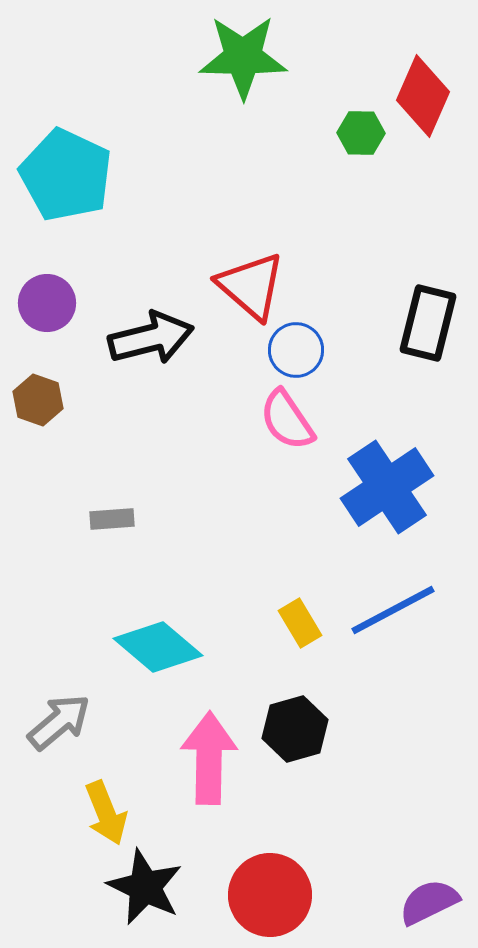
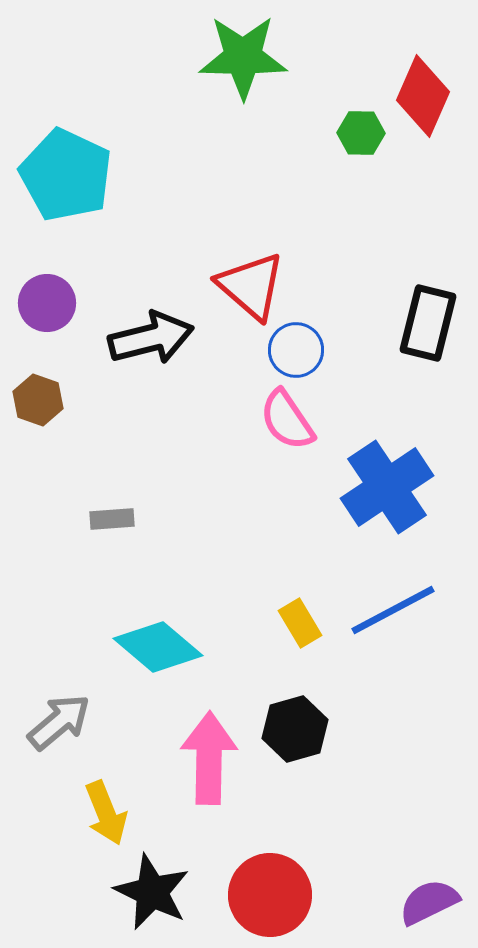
black star: moved 7 px right, 5 px down
